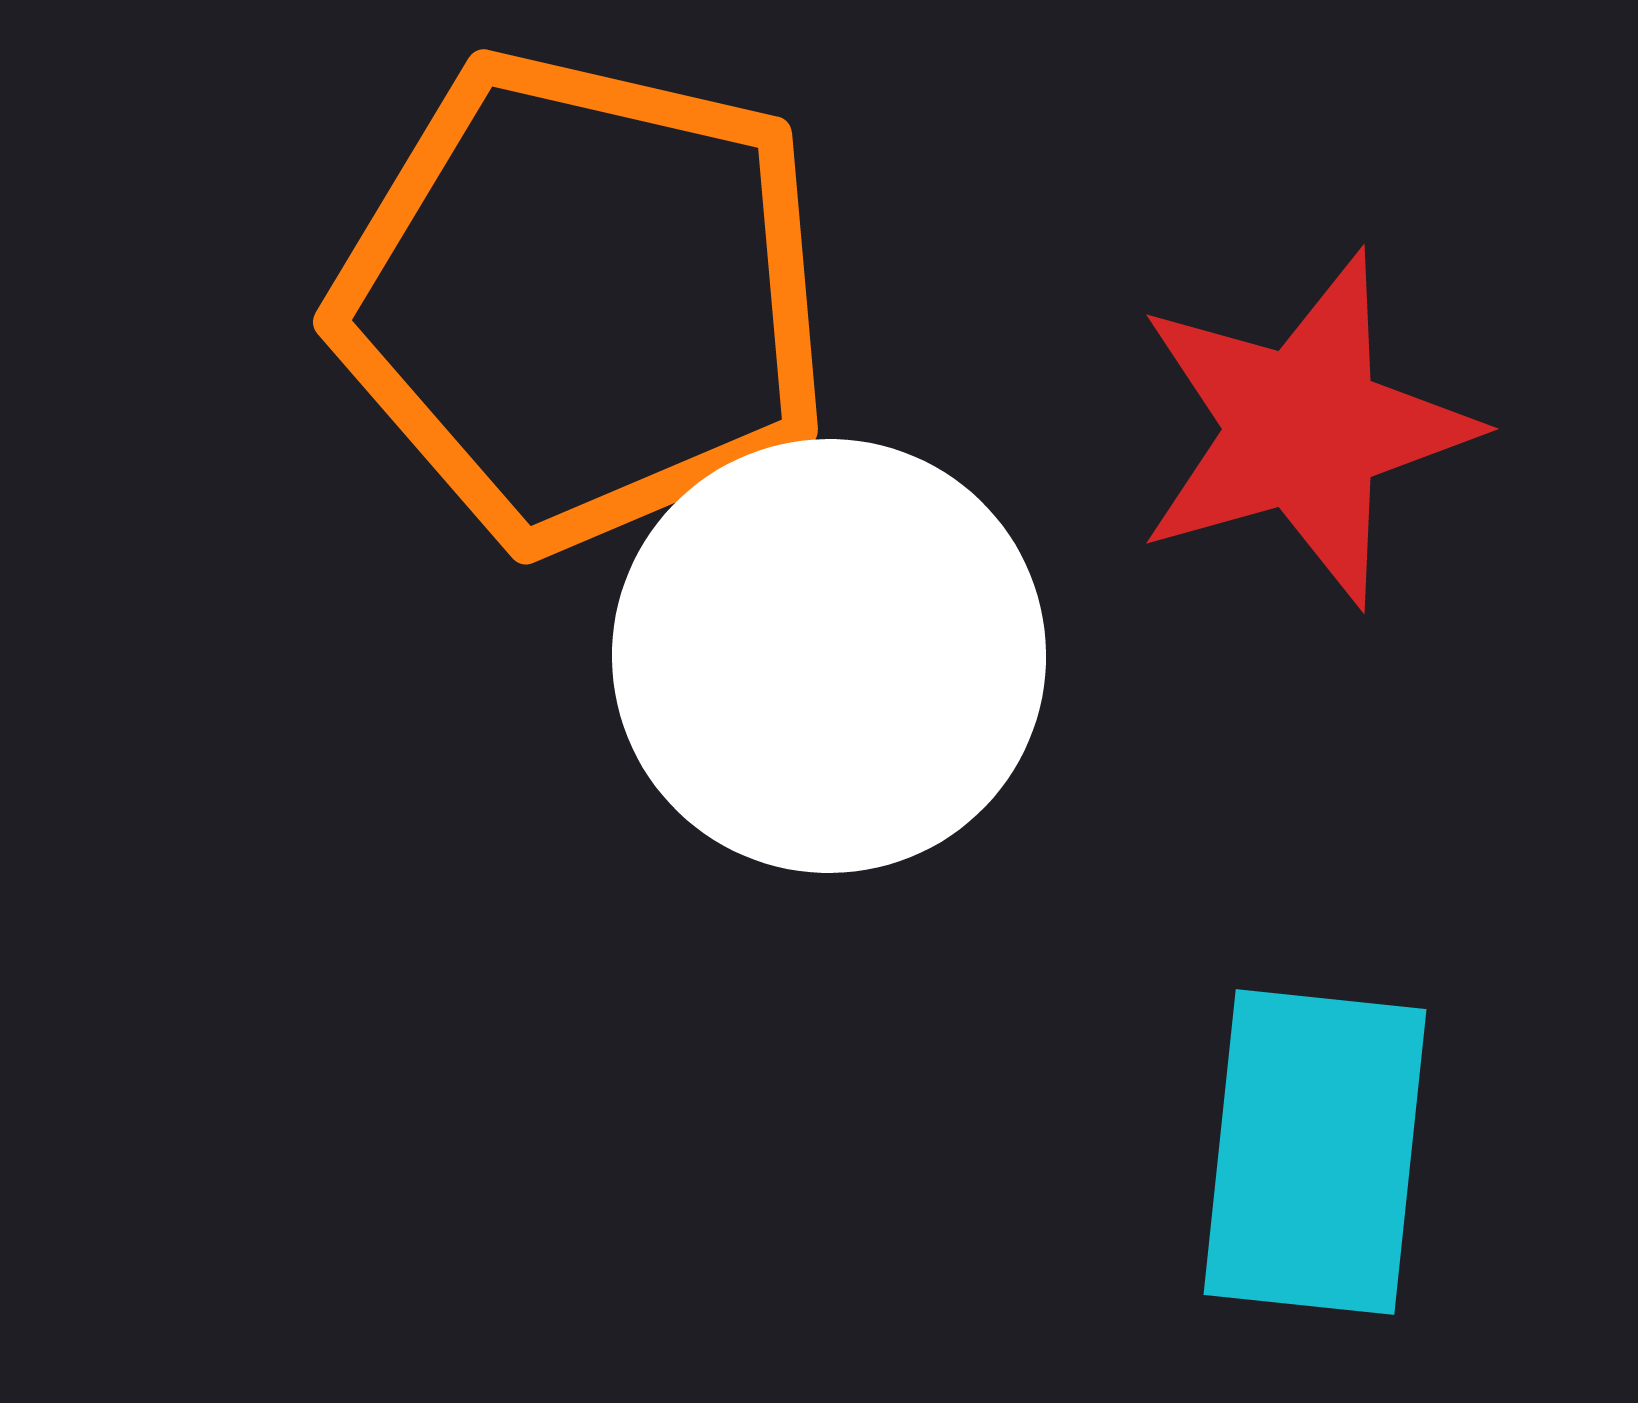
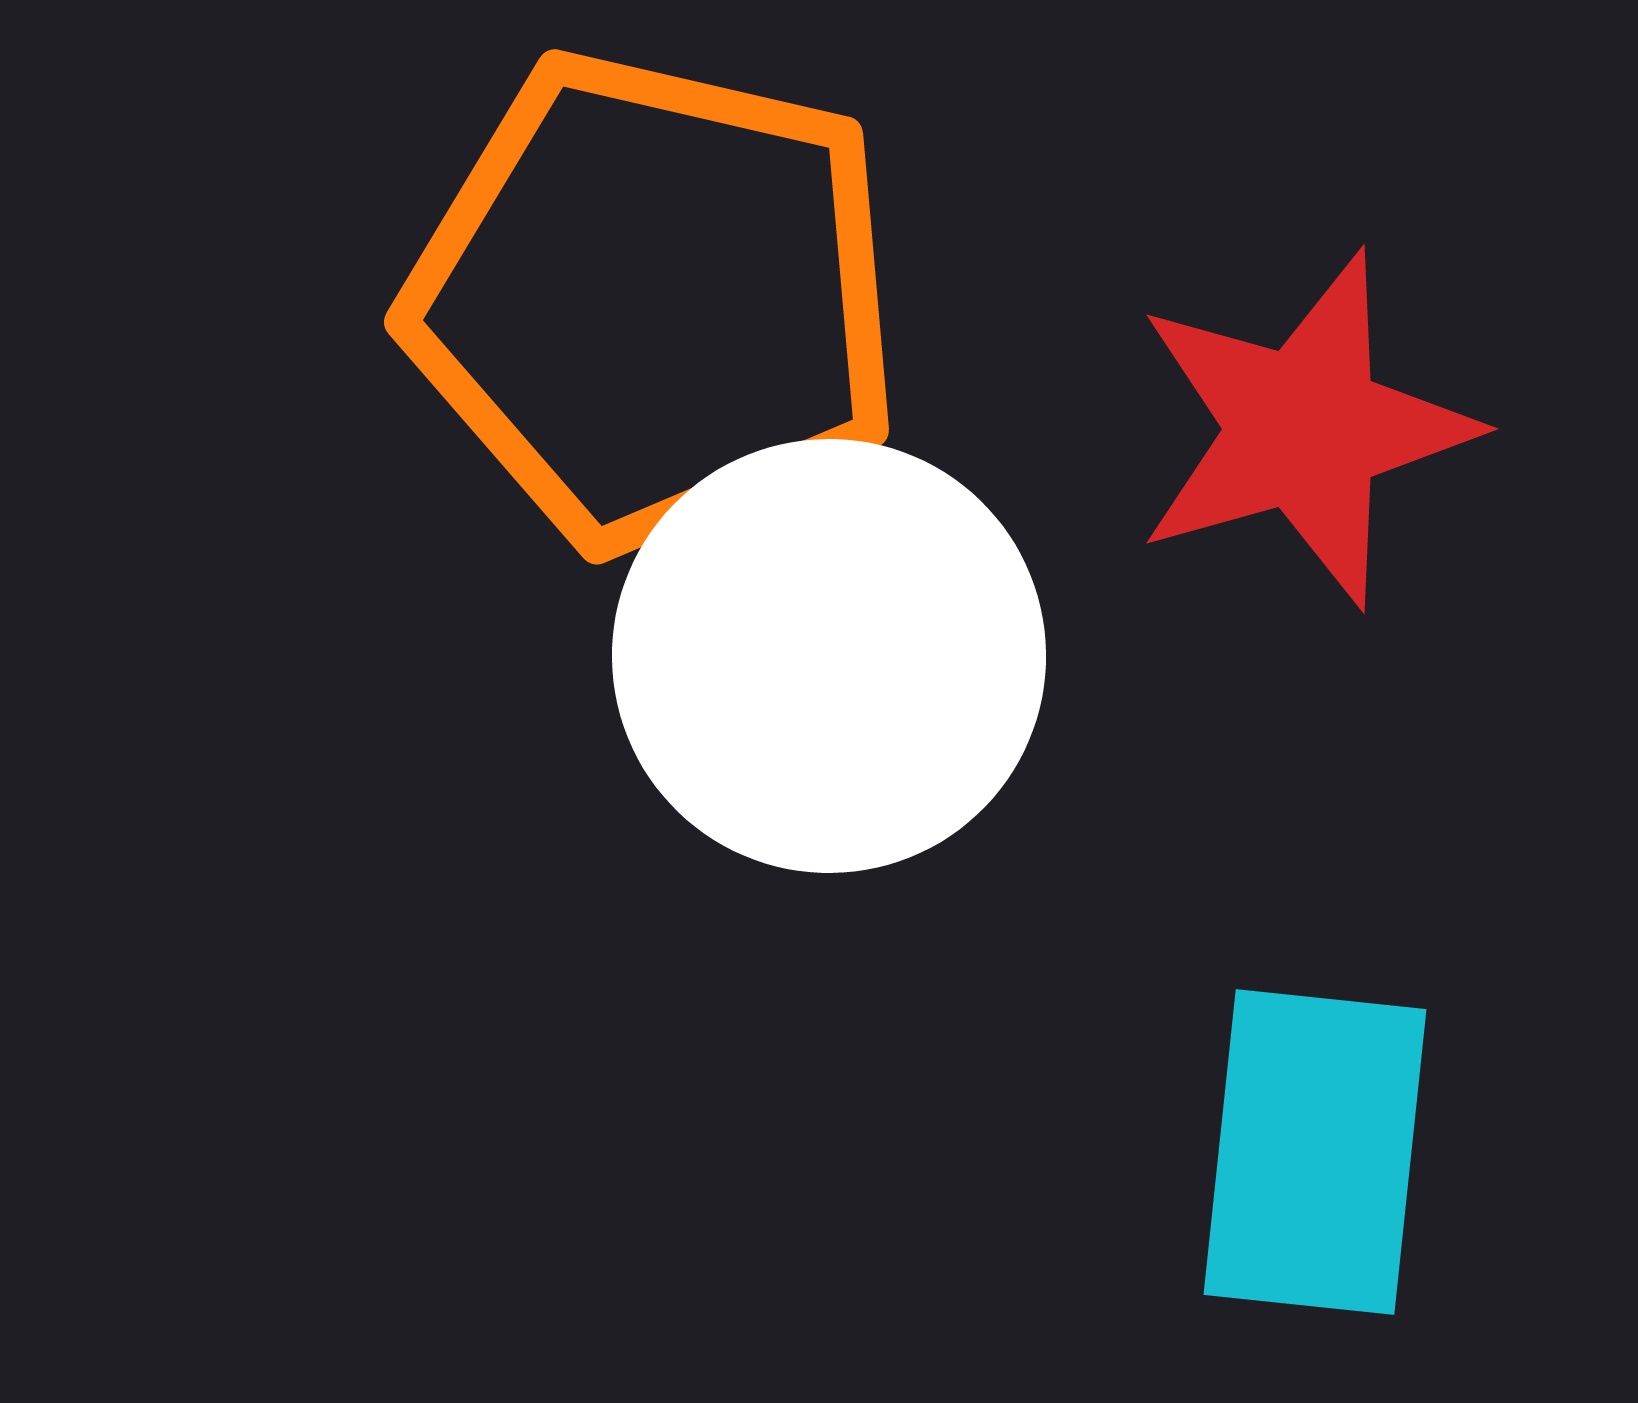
orange pentagon: moved 71 px right
